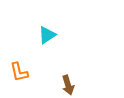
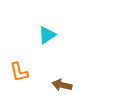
brown arrow: moved 6 px left; rotated 120 degrees clockwise
